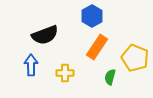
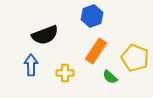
blue hexagon: rotated 10 degrees clockwise
orange rectangle: moved 1 px left, 4 px down
green semicircle: rotated 63 degrees counterclockwise
